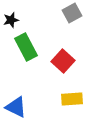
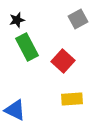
gray square: moved 6 px right, 6 px down
black star: moved 6 px right
green rectangle: moved 1 px right
blue triangle: moved 1 px left, 3 px down
